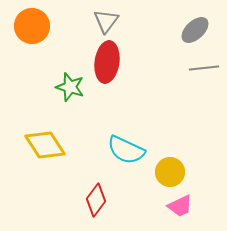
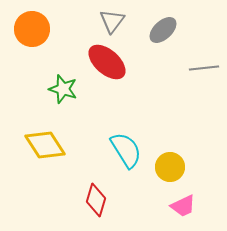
gray triangle: moved 6 px right
orange circle: moved 3 px down
gray ellipse: moved 32 px left
red ellipse: rotated 57 degrees counterclockwise
green star: moved 7 px left, 2 px down
cyan semicircle: rotated 147 degrees counterclockwise
yellow circle: moved 5 px up
red diamond: rotated 20 degrees counterclockwise
pink trapezoid: moved 3 px right
